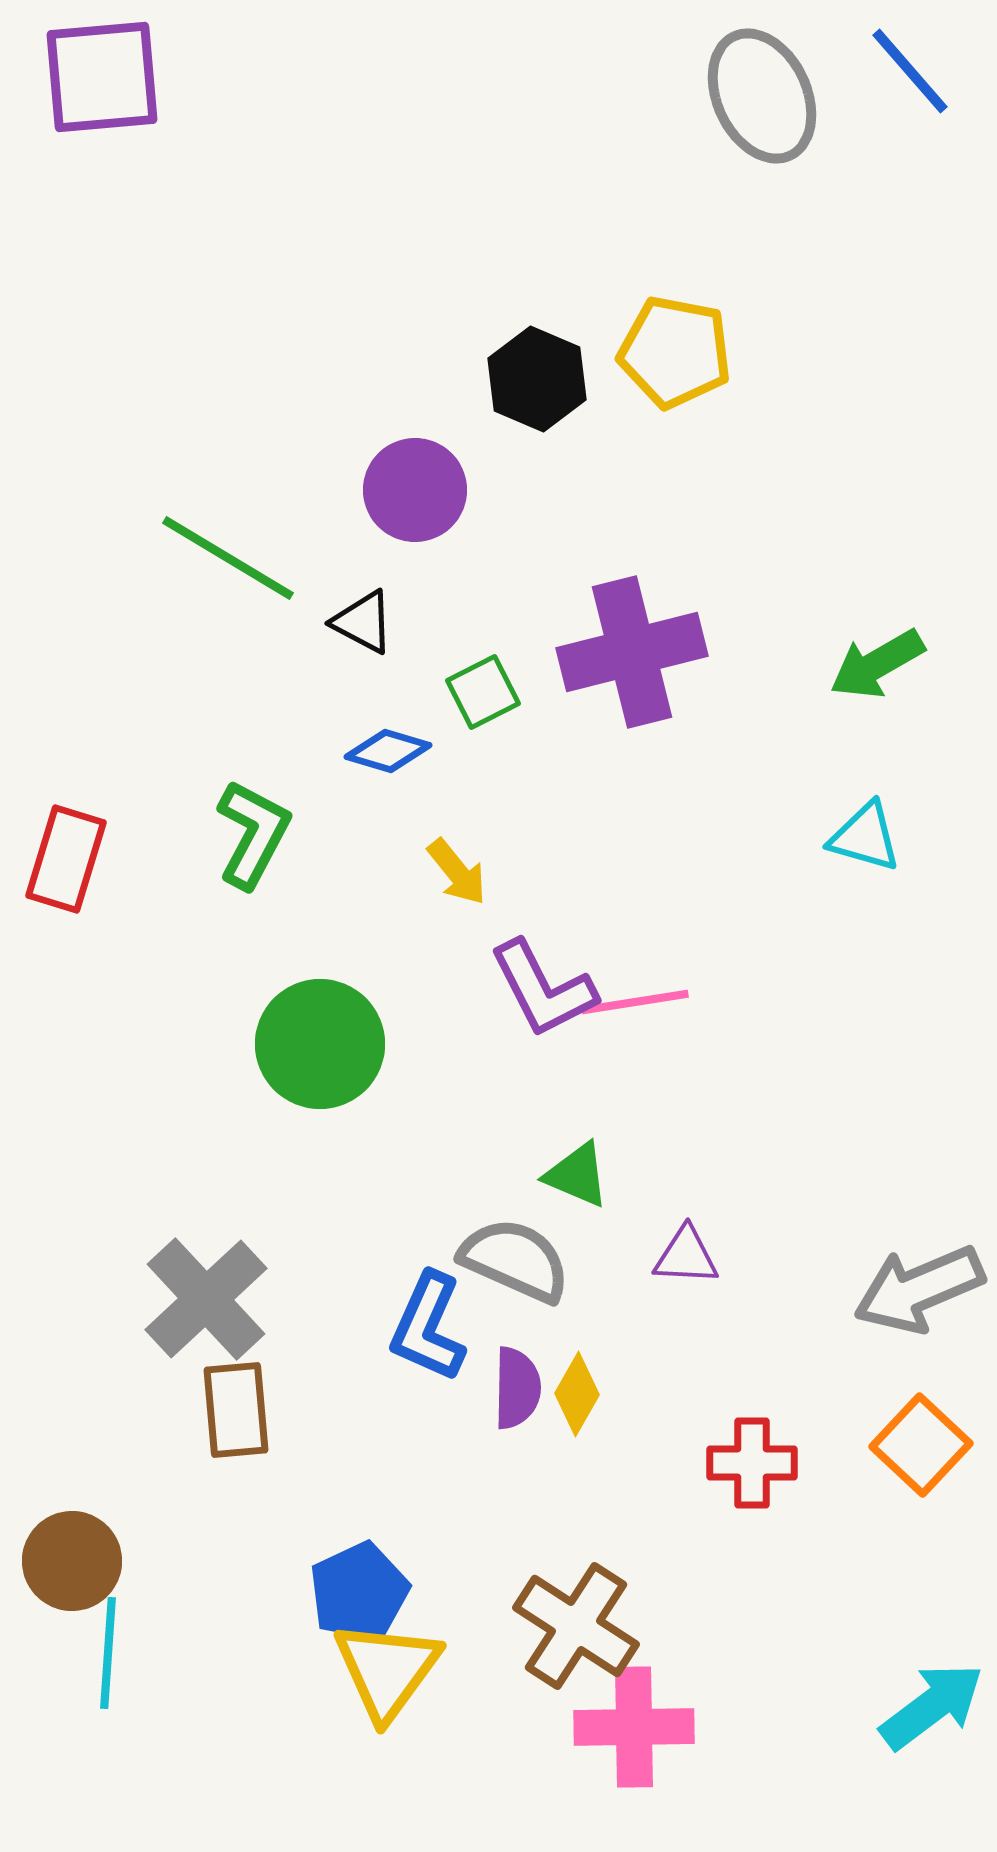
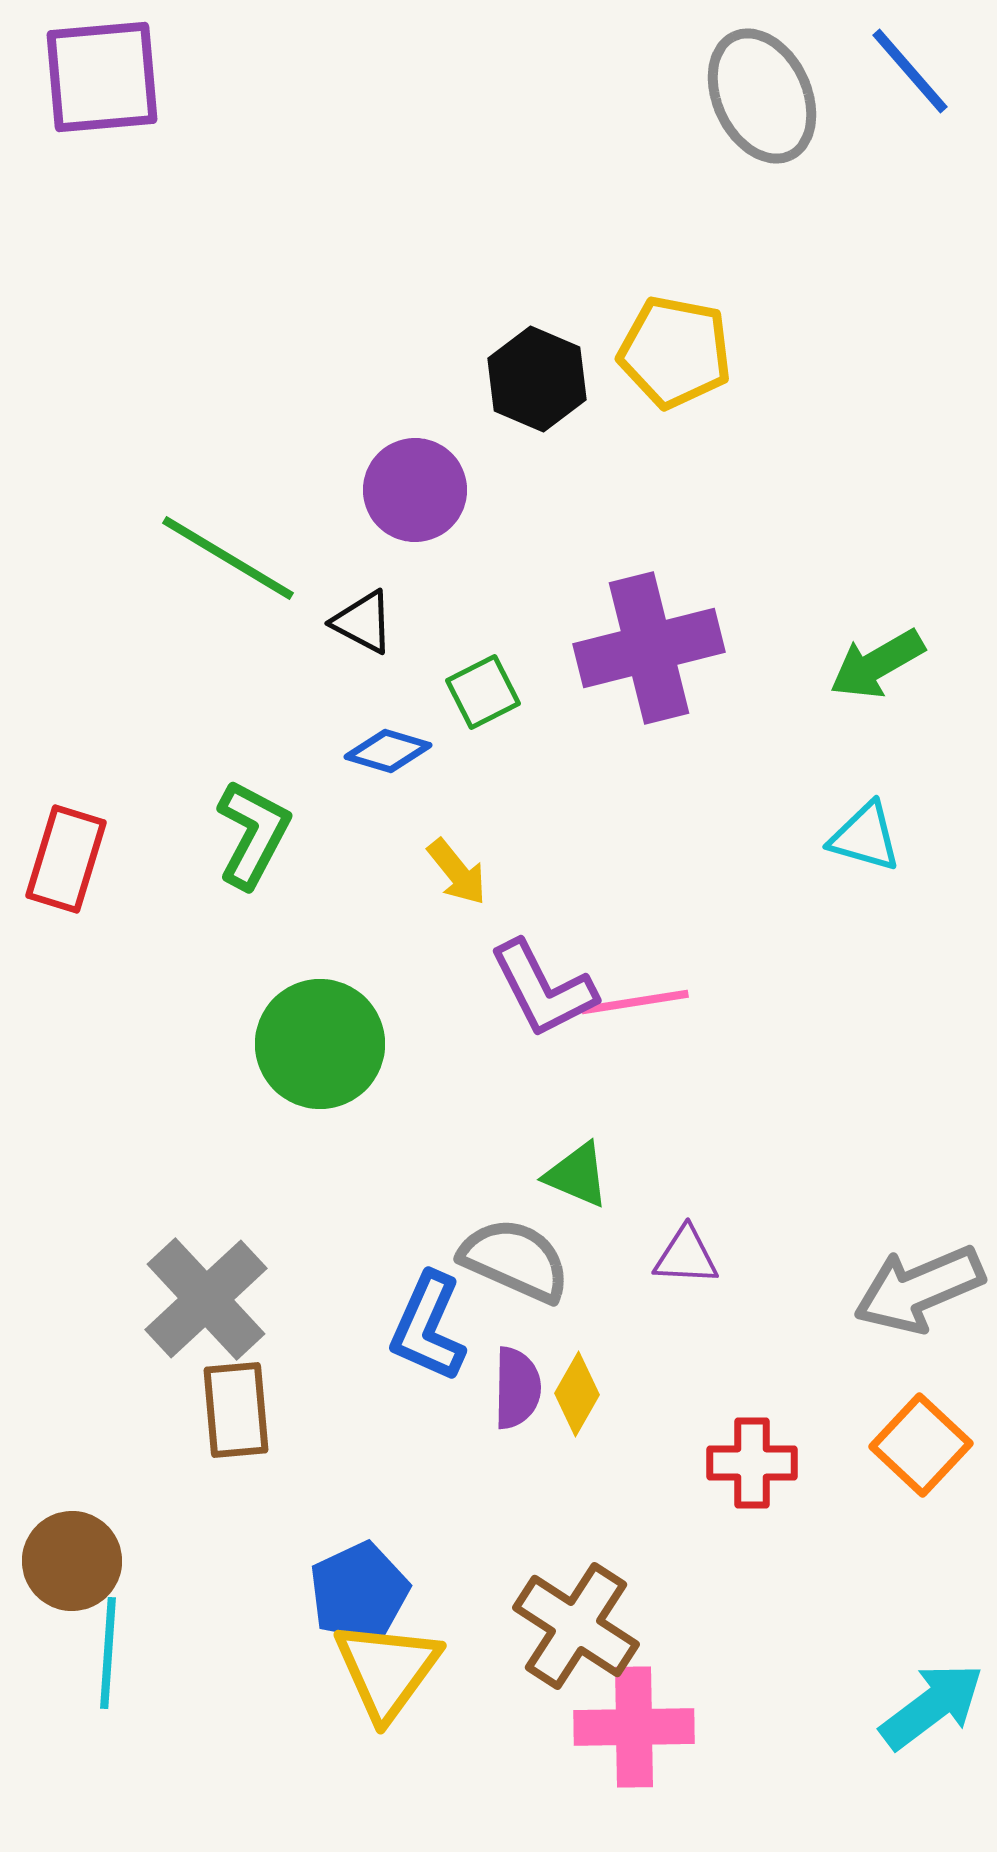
purple cross: moved 17 px right, 4 px up
